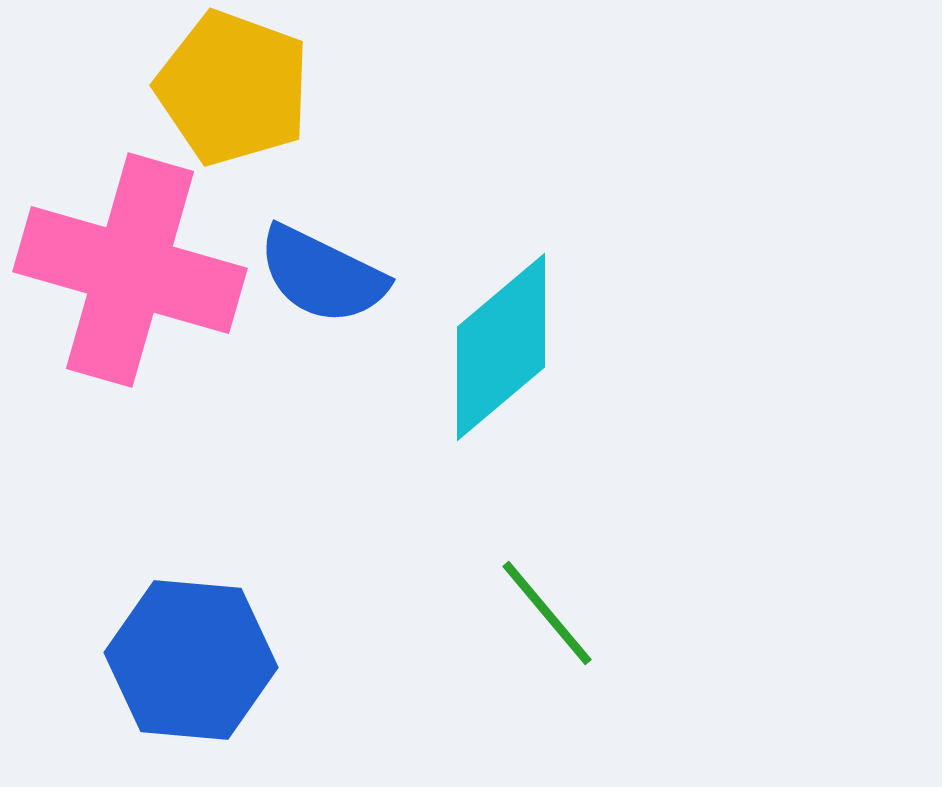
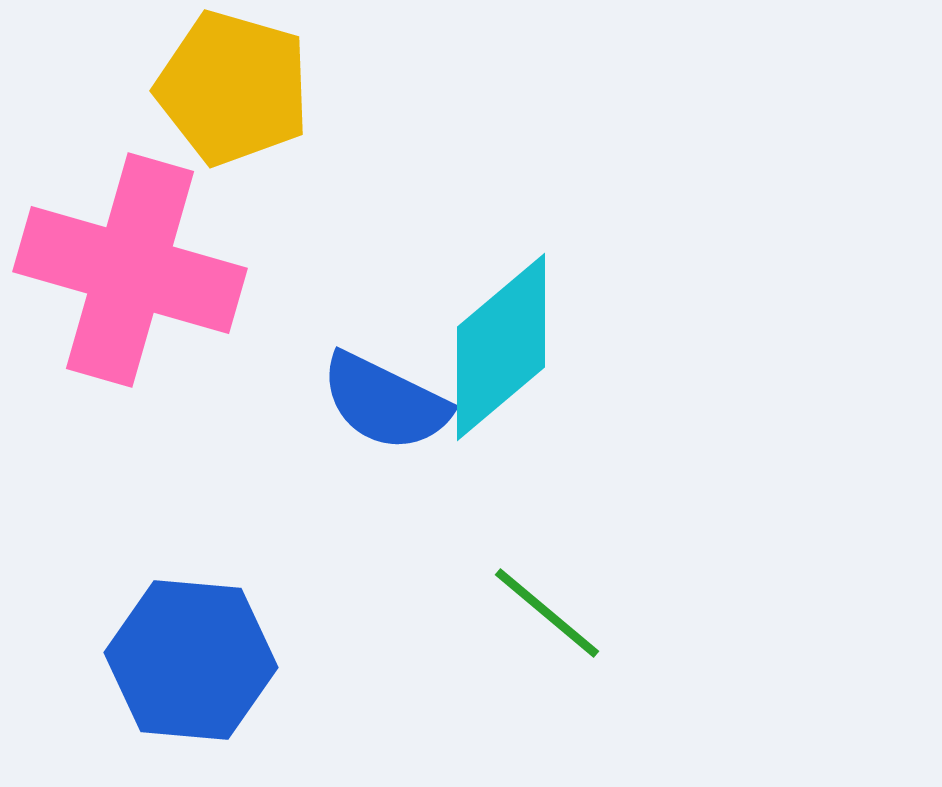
yellow pentagon: rotated 4 degrees counterclockwise
blue semicircle: moved 63 px right, 127 px down
green line: rotated 10 degrees counterclockwise
